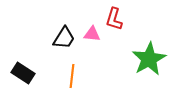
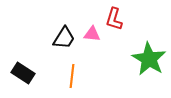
green star: rotated 12 degrees counterclockwise
